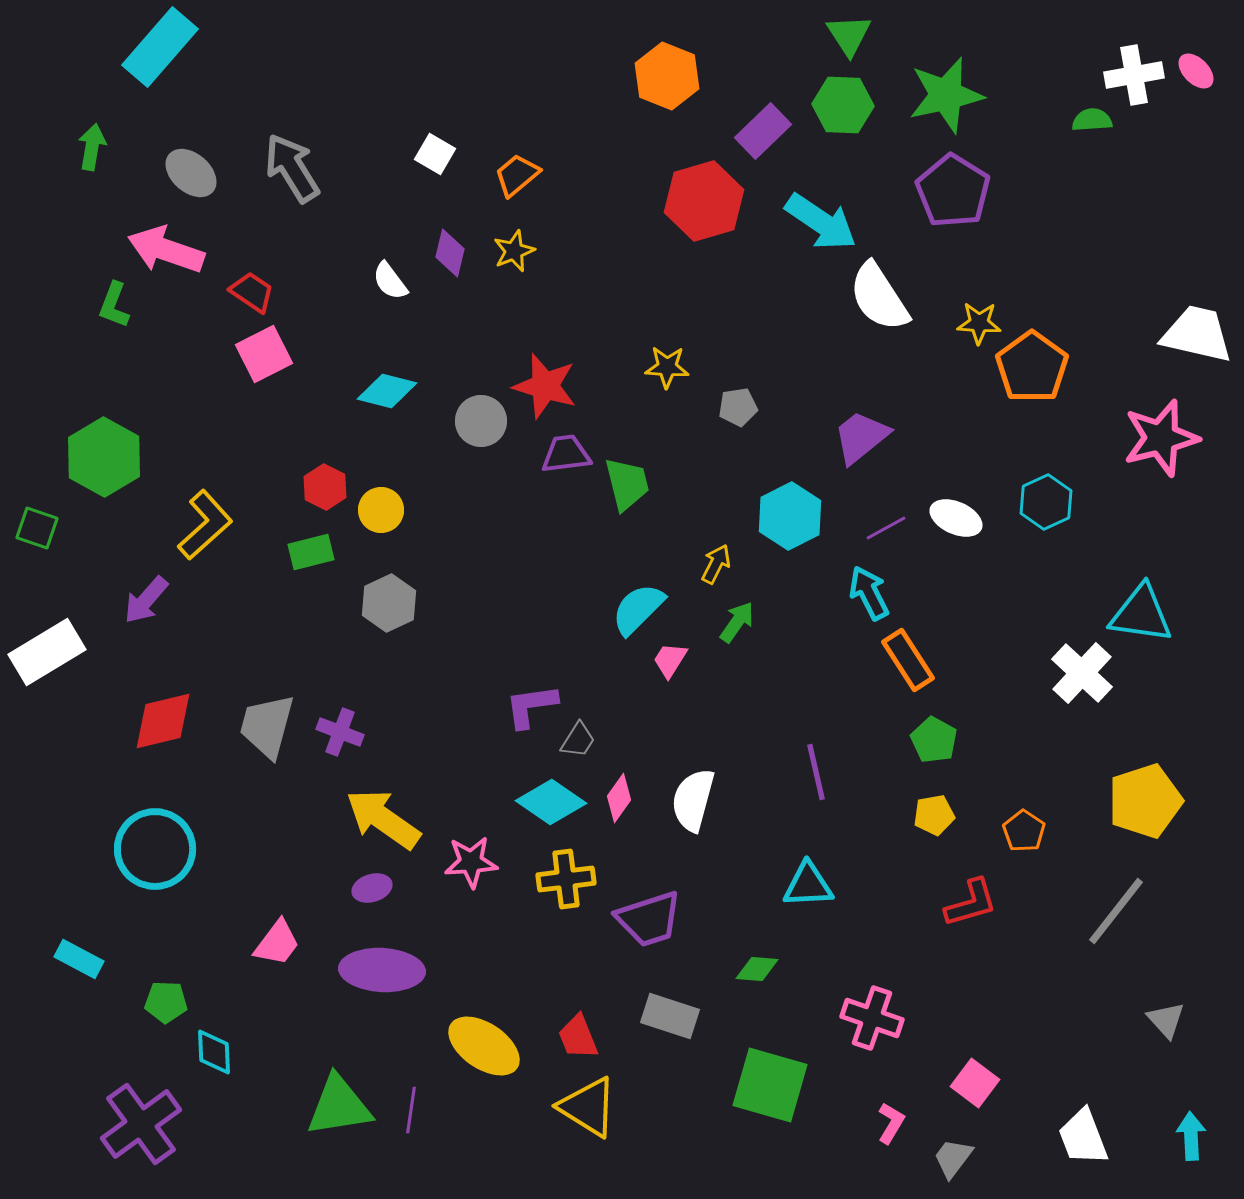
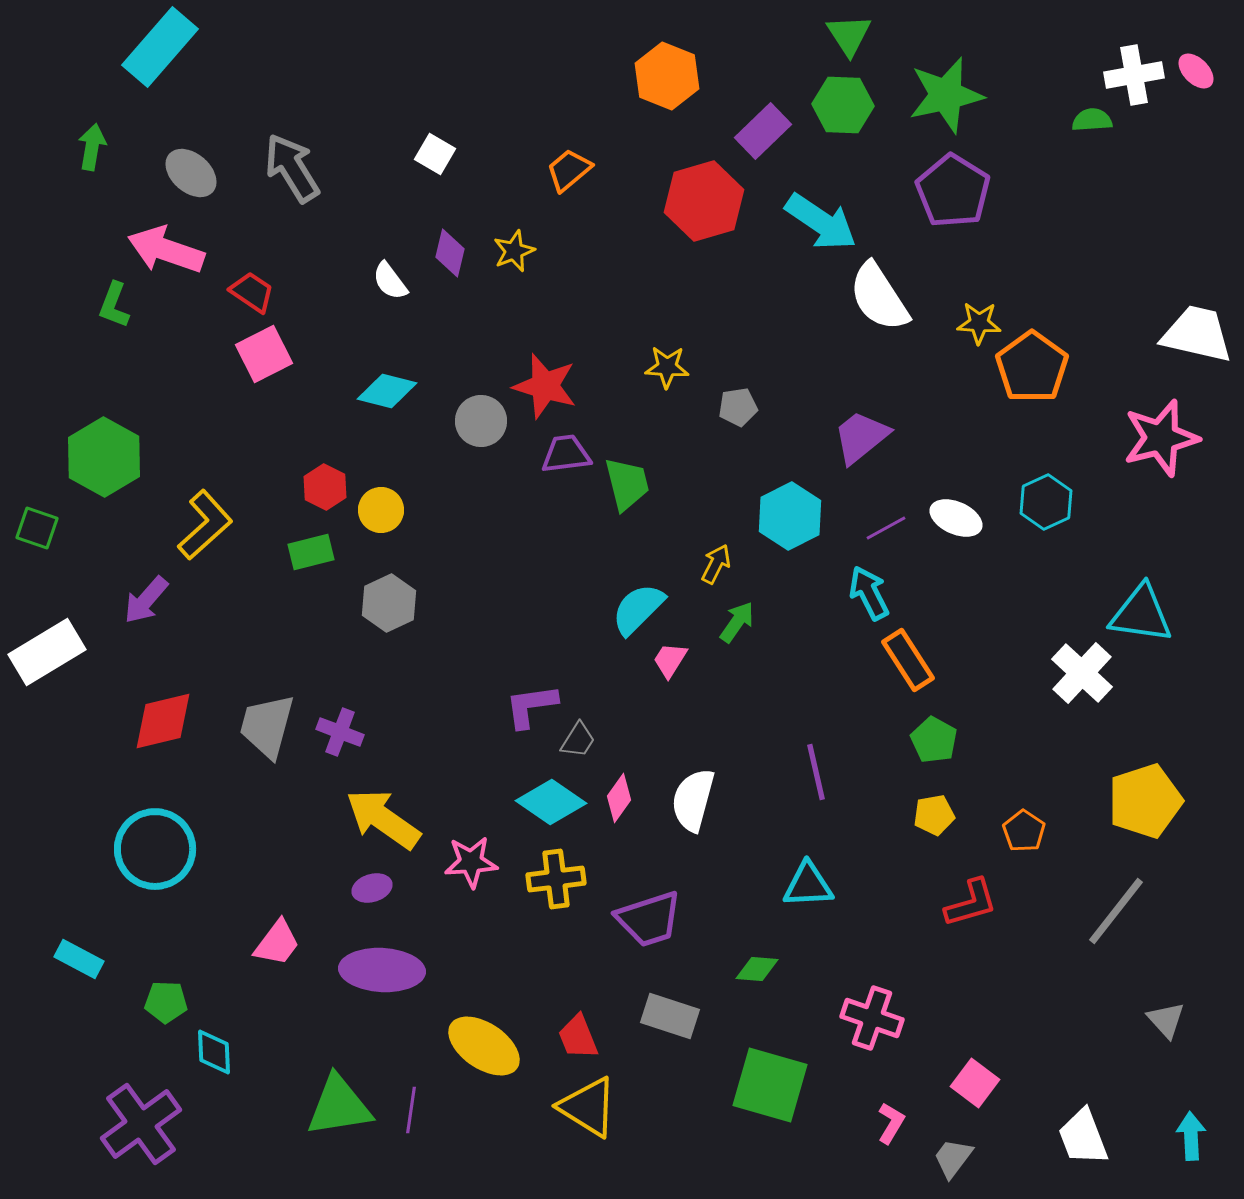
orange trapezoid at (517, 175): moved 52 px right, 5 px up
yellow cross at (566, 879): moved 10 px left
